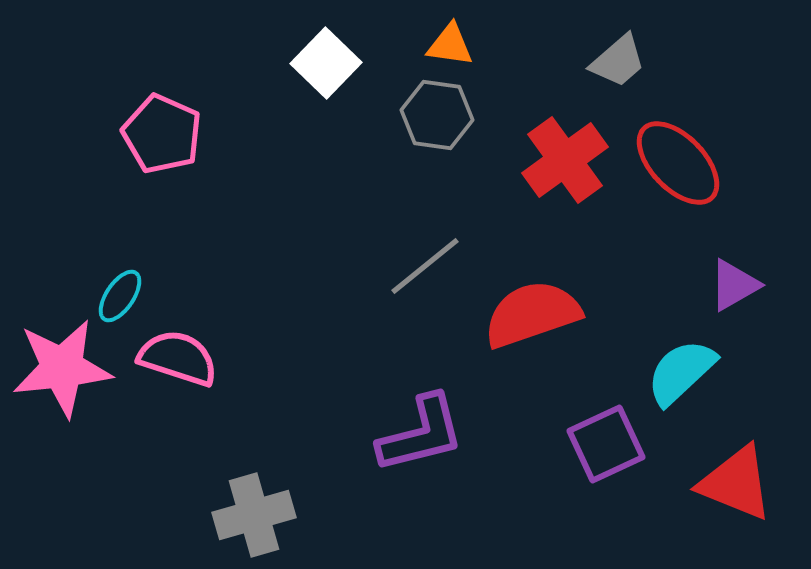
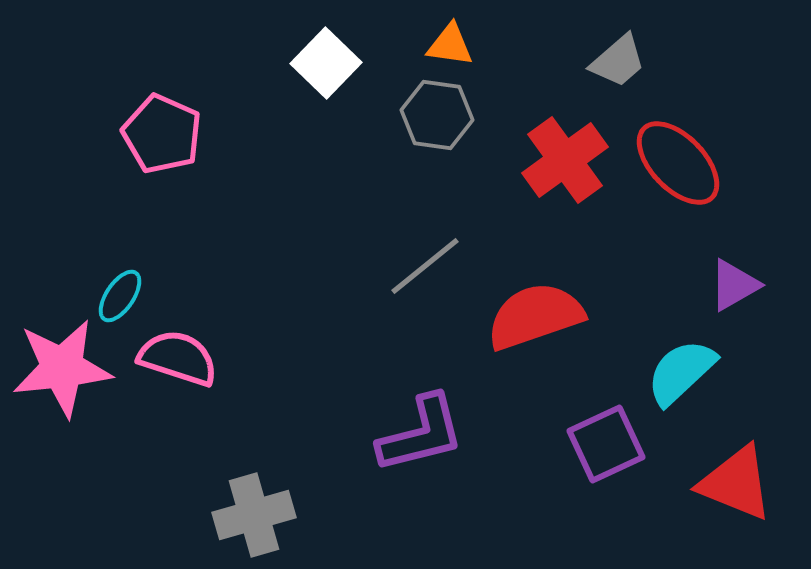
red semicircle: moved 3 px right, 2 px down
